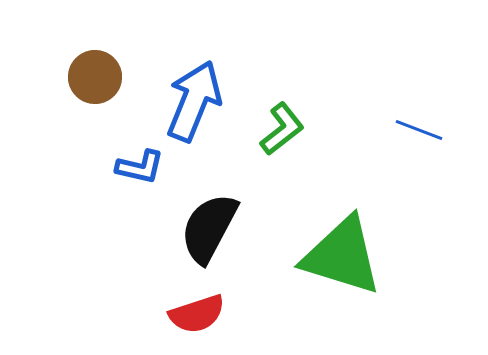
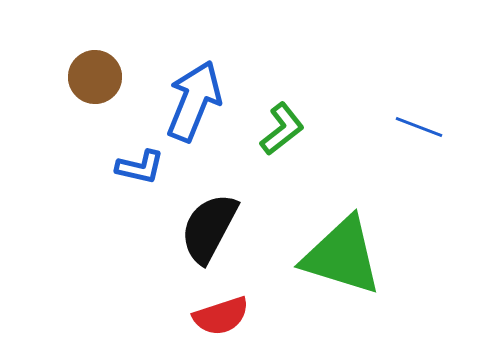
blue line: moved 3 px up
red semicircle: moved 24 px right, 2 px down
